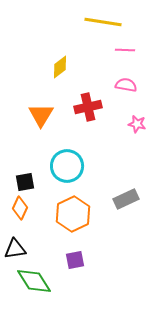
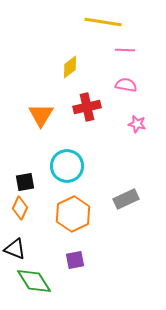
yellow diamond: moved 10 px right
red cross: moved 1 px left
black triangle: rotated 30 degrees clockwise
